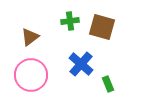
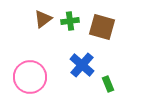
brown triangle: moved 13 px right, 18 px up
blue cross: moved 1 px right, 1 px down
pink circle: moved 1 px left, 2 px down
